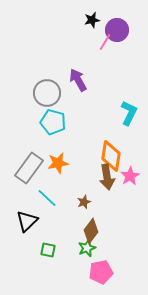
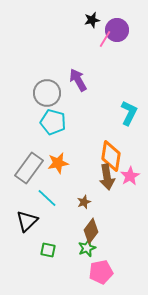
pink line: moved 3 px up
